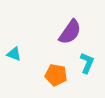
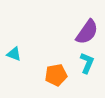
purple semicircle: moved 17 px right
orange pentagon: rotated 20 degrees counterclockwise
